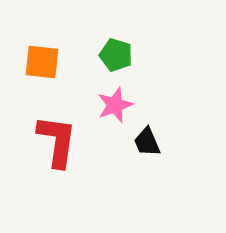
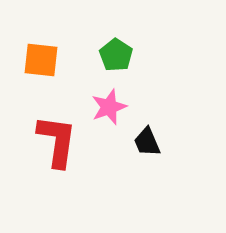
green pentagon: rotated 16 degrees clockwise
orange square: moved 1 px left, 2 px up
pink star: moved 6 px left, 2 px down
